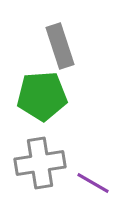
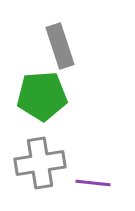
purple line: rotated 24 degrees counterclockwise
